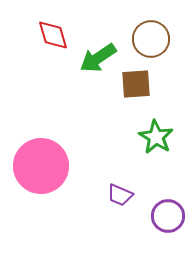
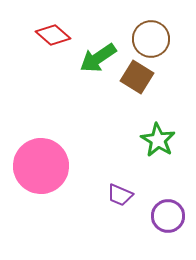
red diamond: rotated 32 degrees counterclockwise
brown square: moved 1 px right, 7 px up; rotated 36 degrees clockwise
green star: moved 2 px right, 3 px down
